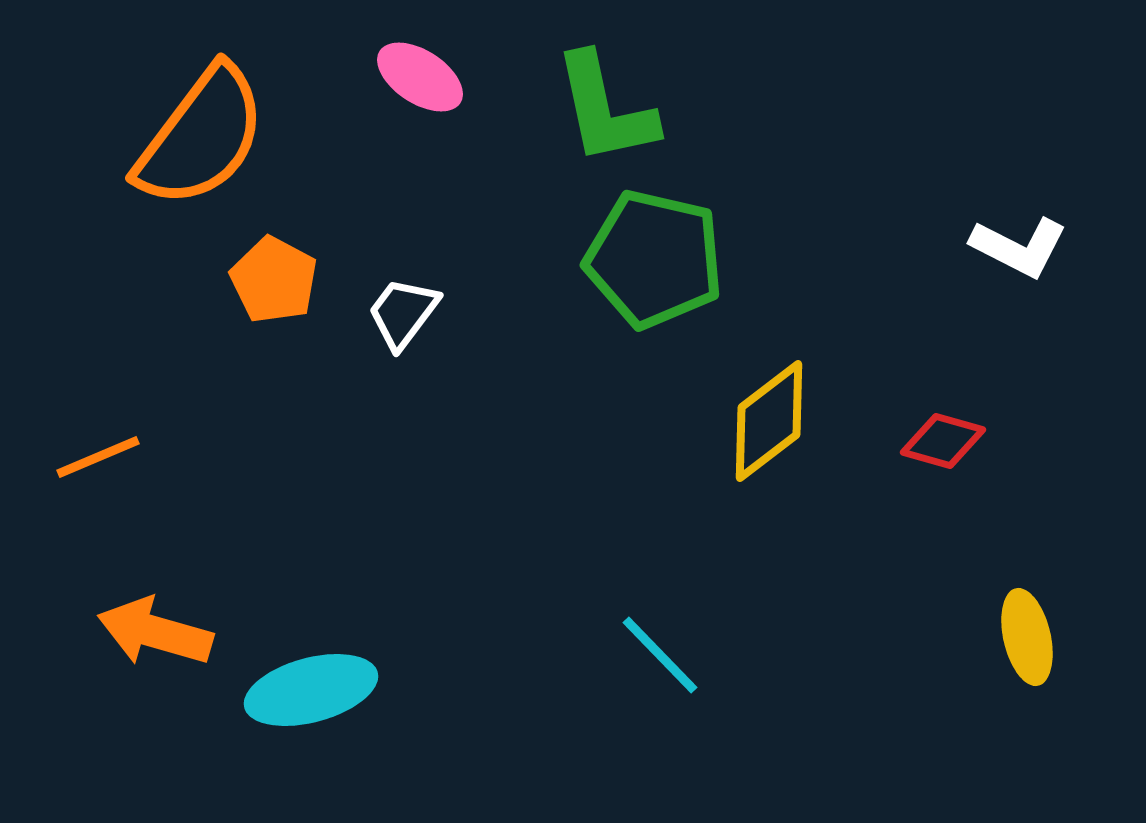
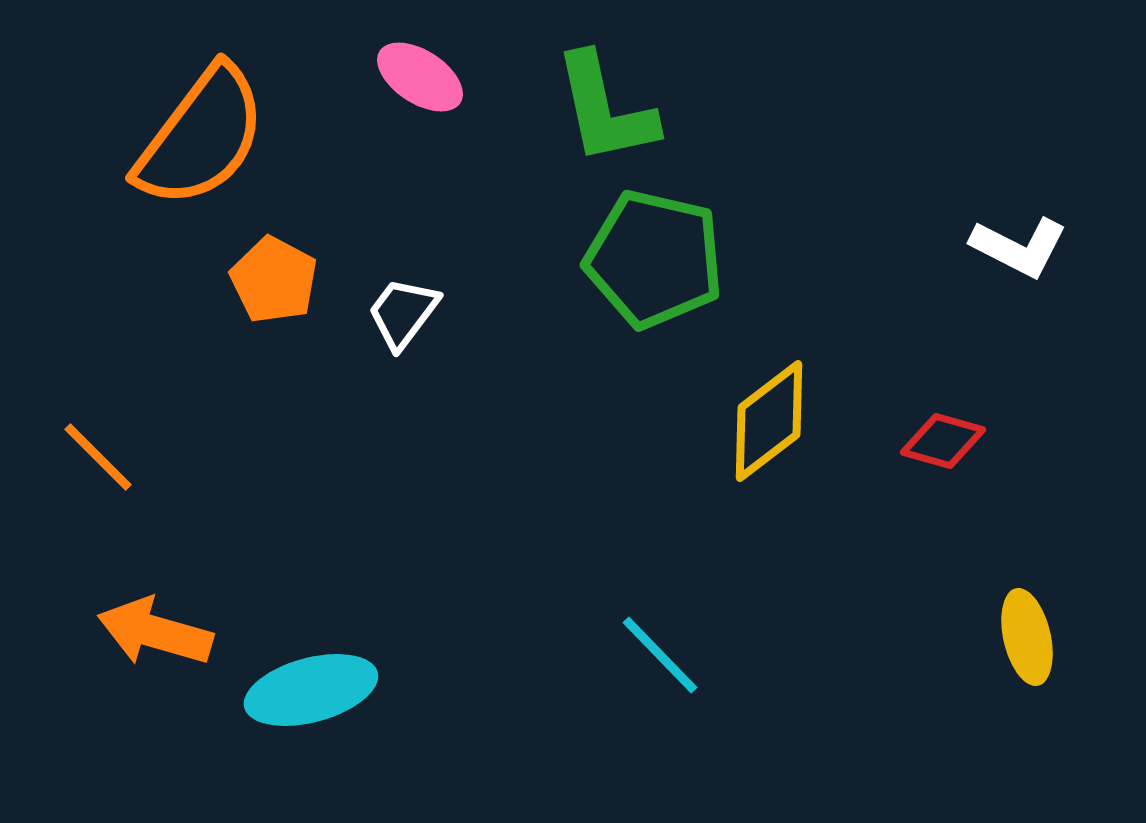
orange line: rotated 68 degrees clockwise
